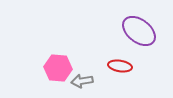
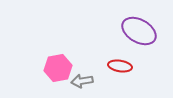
purple ellipse: rotated 8 degrees counterclockwise
pink hexagon: rotated 16 degrees counterclockwise
